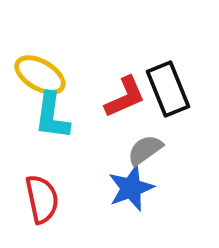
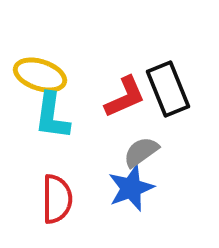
yellow ellipse: rotated 12 degrees counterclockwise
gray semicircle: moved 4 px left, 2 px down
red semicircle: moved 15 px right; rotated 12 degrees clockwise
